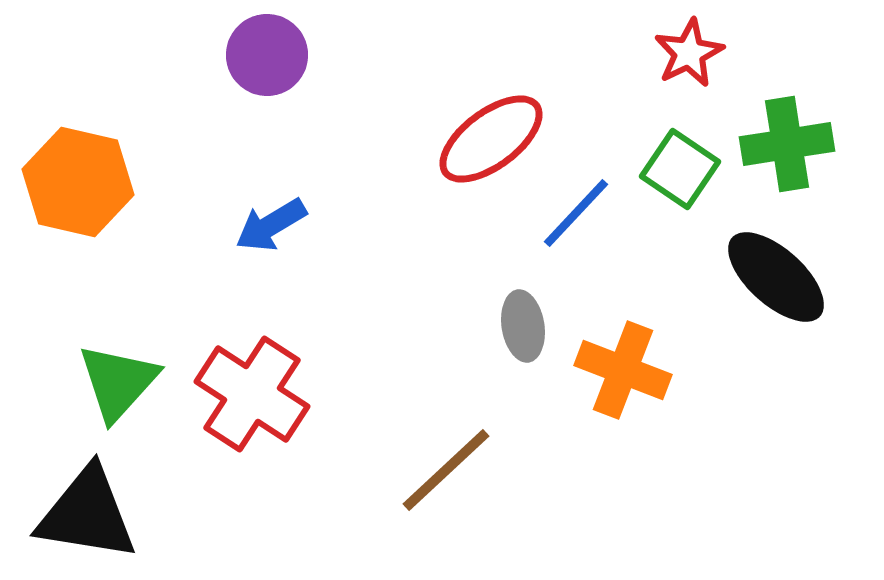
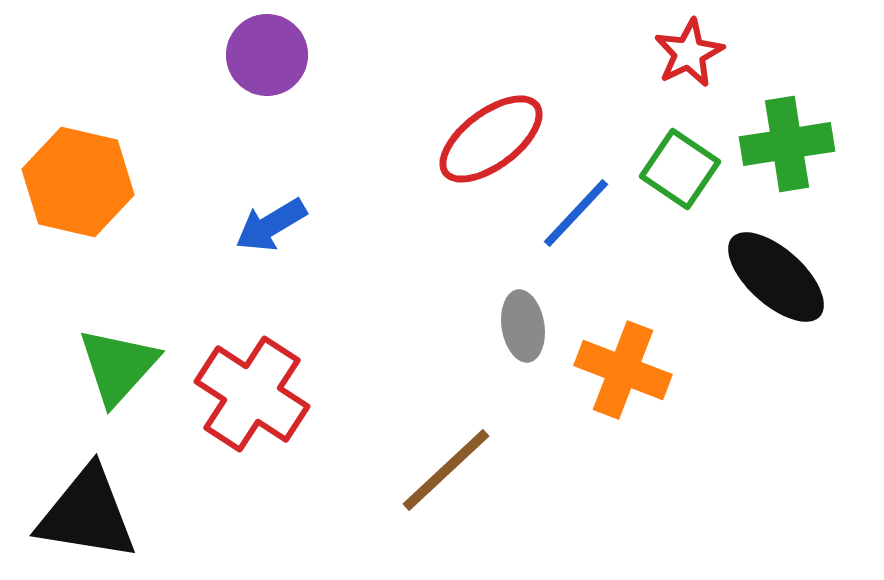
green triangle: moved 16 px up
